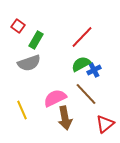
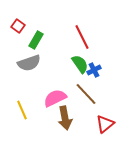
red line: rotated 70 degrees counterclockwise
green semicircle: moved 1 px left; rotated 84 degrees clockwise
